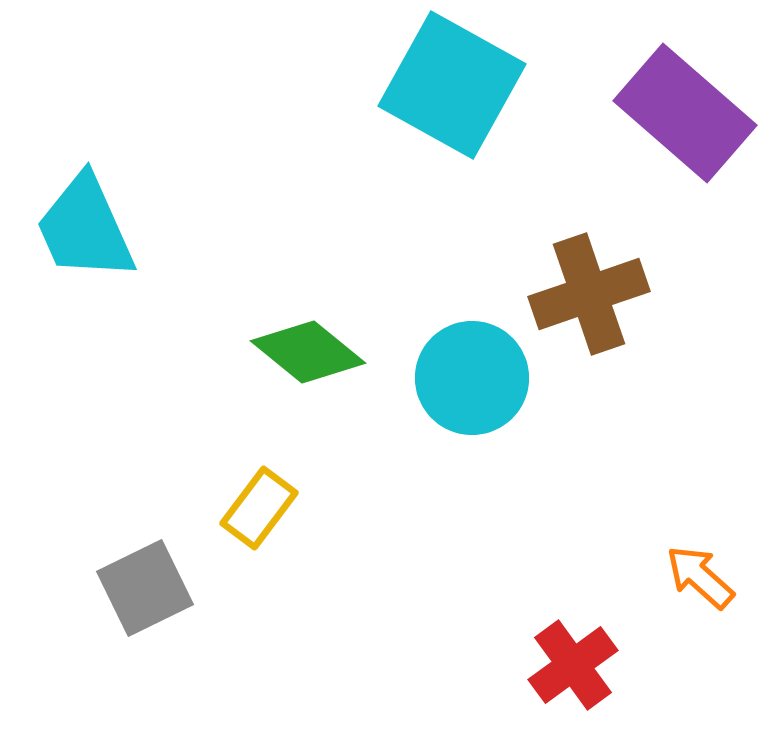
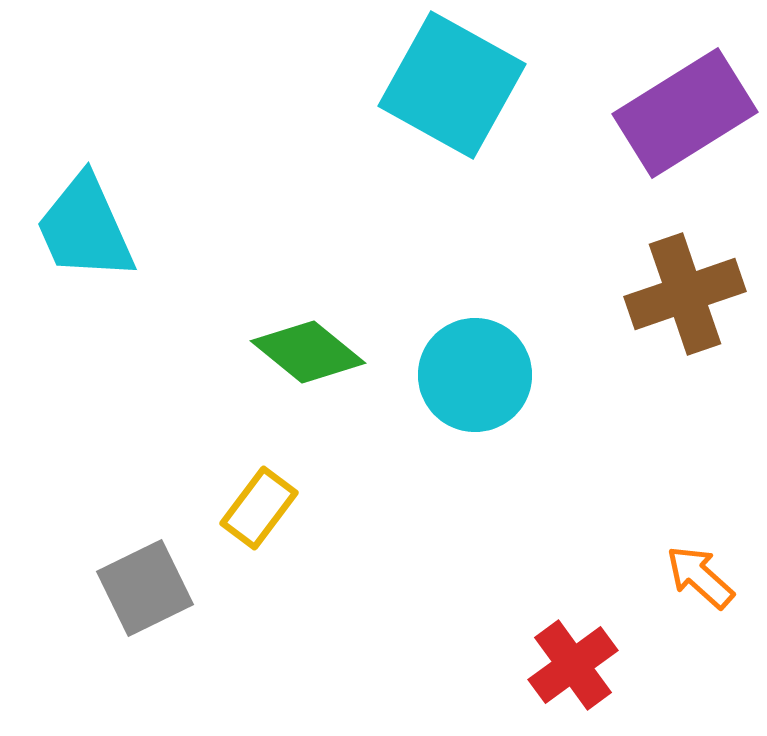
purple rectangle: rotated 73 degrees counterclockwise
brown cross: moved 96 px right
cyan circle: moved 3 px right, 3 px up
